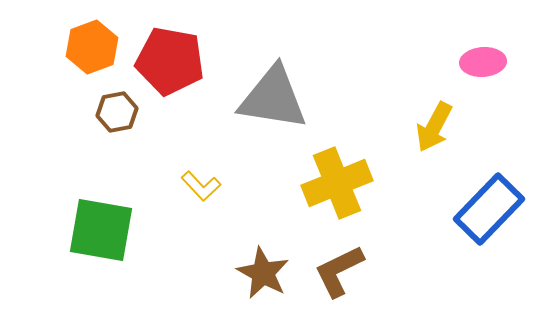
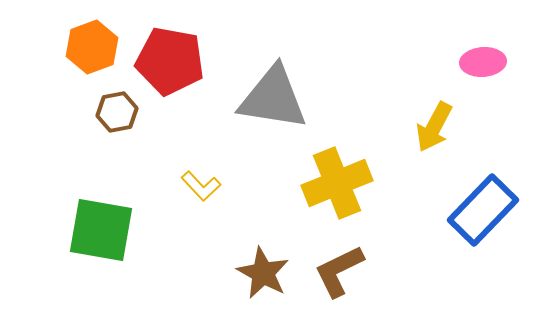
blue rectangle: moved 6 px left, 1 px down
